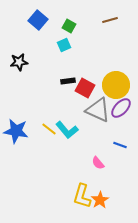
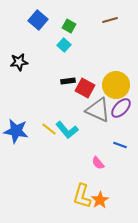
cyan square: rotated 24 degrees counterclockwise
